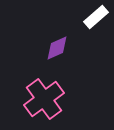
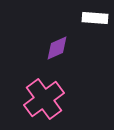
white rectangle: moved 1 px left, 1 px down; rotated 45 degrees clockwise
